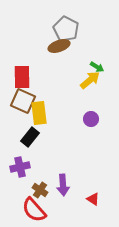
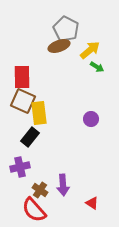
yellow arrow: moved 30 px up
red triangle: moved 1 px left, 4 px down
